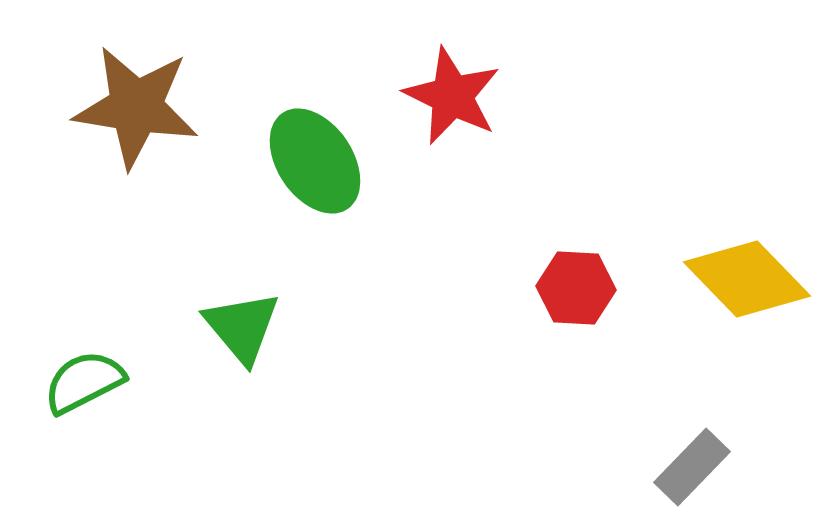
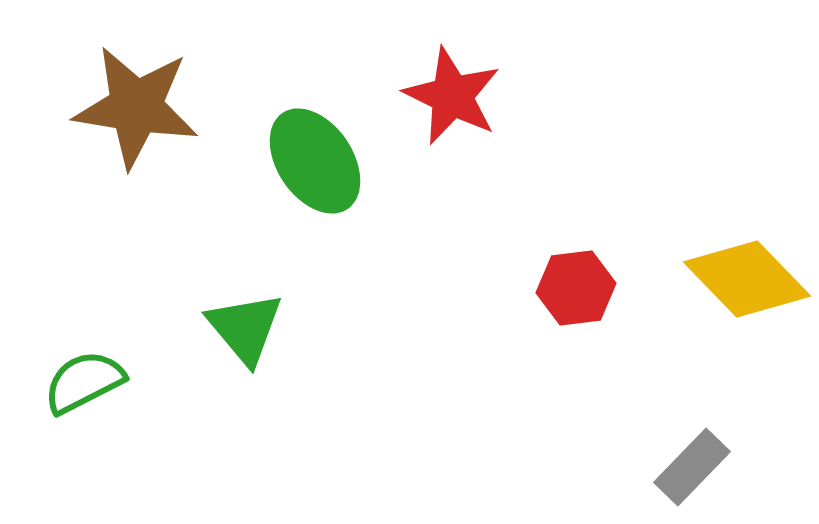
red hexagon: rotated 10 degrees counterclockwise
green triangle: moved 3 px right, 1 px down
